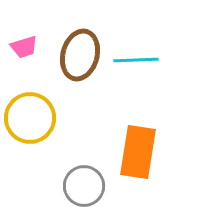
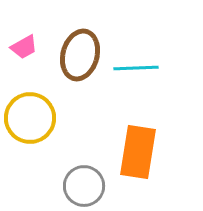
pink trapezoid: rotated 12 degrees counterclockwise
cyan line: moved 8 px down
